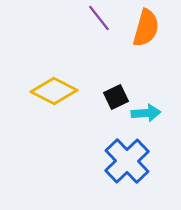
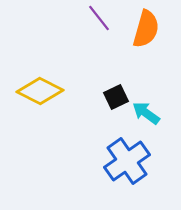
orange semicircle: moved 1 px down
yellow diamond: moved 14 px left
cyan arrow: rotated 140 degrees counterclockwise
blue cross: rotated 9 degrees clockwise
